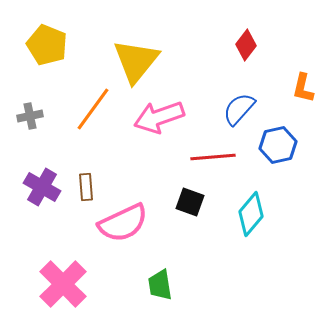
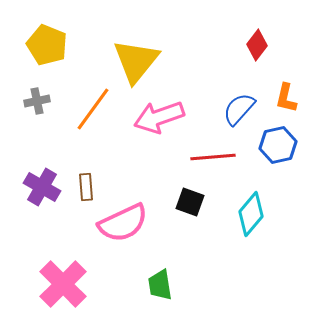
red diamond: moved 11 px right
orange L-shape: moved 17 px left, 10 px down
gray cross: moved 7 px right, 15 px up
